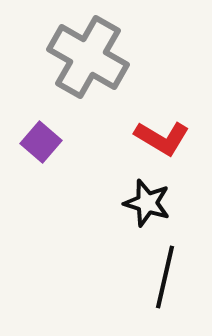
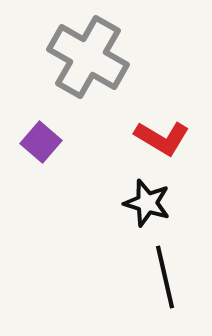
black line: rotated 26 degrees counterclockwise
